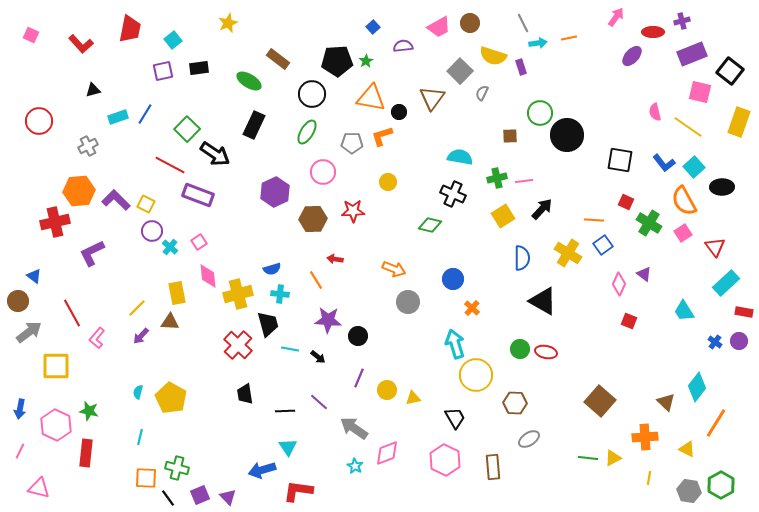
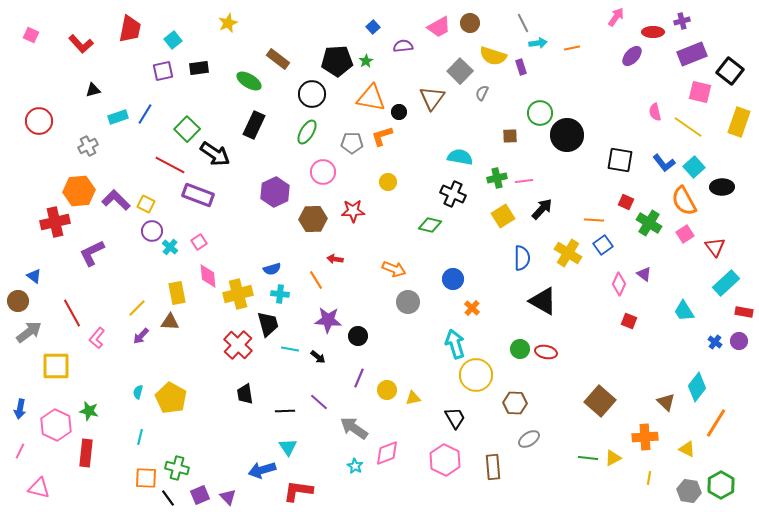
orange line at (569, 38): moved 3 px right, 10 px down
pink square at (683, 233): moved 2 px right, 1 px down
